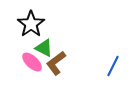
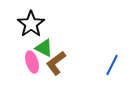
pink ellipse: rotated 30 degrees clockwise
blue line: moved 1 px left, 1 px up
